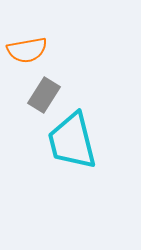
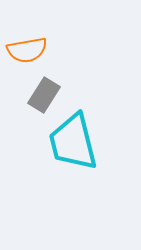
cyan trapezoid: moved 1 px right, 1 px down
